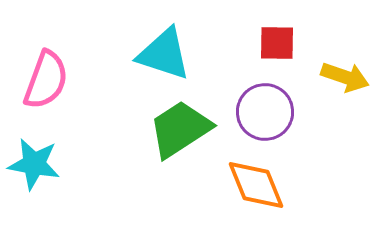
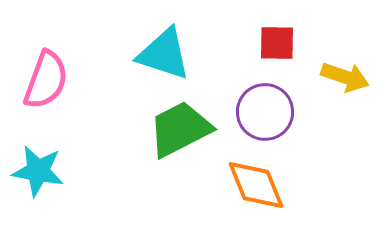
green trapezoid: rotated 6 degrees clockwise
cyan star: moved 4 px right, 7 px down
